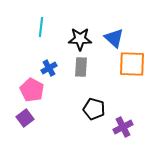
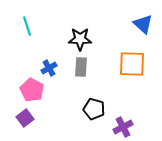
cyan line: moved 14 px left, 1 px up; rotated 24 degrees counterclockwise
blue triangle: moved 29 px right, 14 px up
